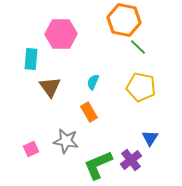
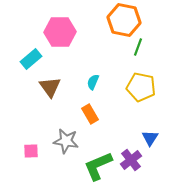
pink hexagon: moved 1 px left, 2 px up
green line: rotated 66 degrees clockwise
cyan rectangle: rotated 45 degrees clockwise
orange rectangle: moved 1 px right, 2 px down
pink square: moved 2 px down; rotated 21 degrees clockwise
green L-shape: moved 1 px down
